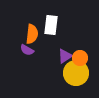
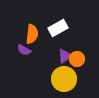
white rectangle: moved 7 px right, 3 px down; rotated 54 degrees clockwise
purple semicircle: moved 3 px left
orange circle: moved 3 px left, 1 px down
yellow circle: moved 12 px left, 6 px down
